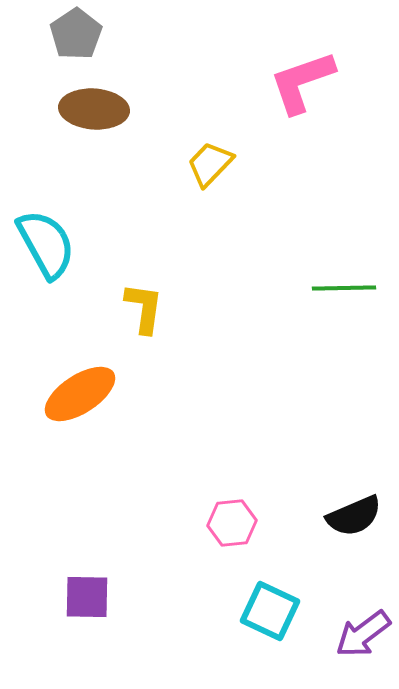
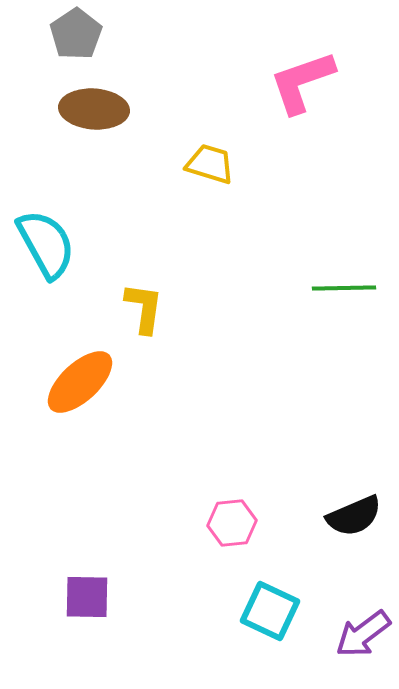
yellow trapezoid: rotated 63 degrees clockwise
orange ellipse: moved 12 px up; rotated 10 degrees counterclockwise
